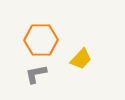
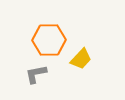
orange hexagon: moved 8 px right
